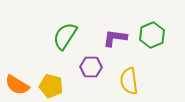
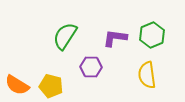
yellow semicircle: moved 18 px right, 6 px up
